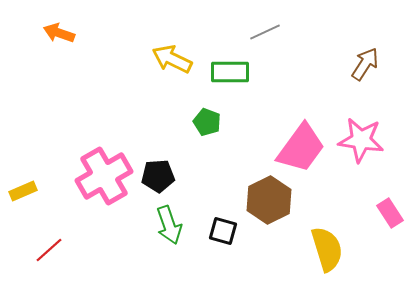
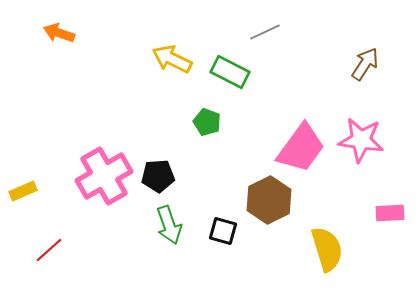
green rectangle: rotated 27 degrees clockwise
pink rectangle: rotated 60 degrees counterclockwise
